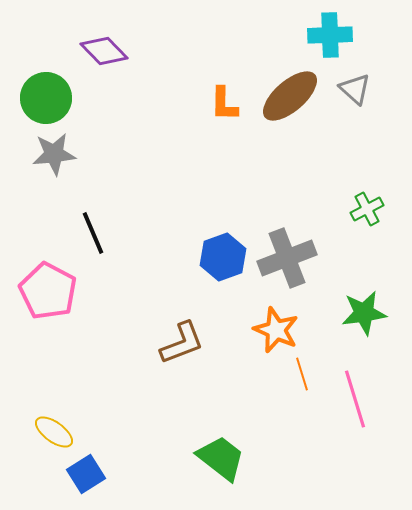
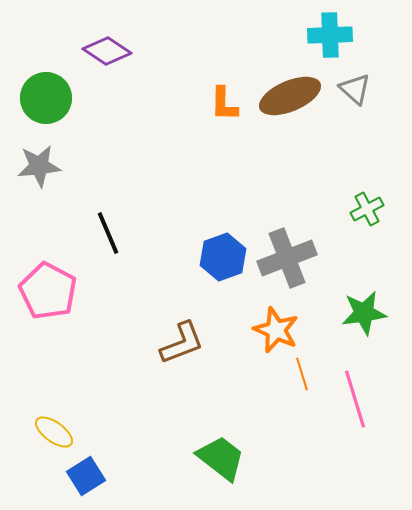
purple diamond: moved 3 px right; rotated 12 degrees counterclockwise
brown ellipse: rotated 18 degrees clockwise
gray star: moved 15 px left, 12 px down
black line: moved 15 px right
blue square: moved 2 px down
